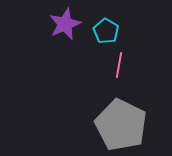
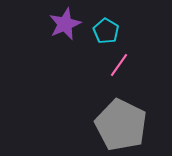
pink line: rotated 25 degrees clockwise
